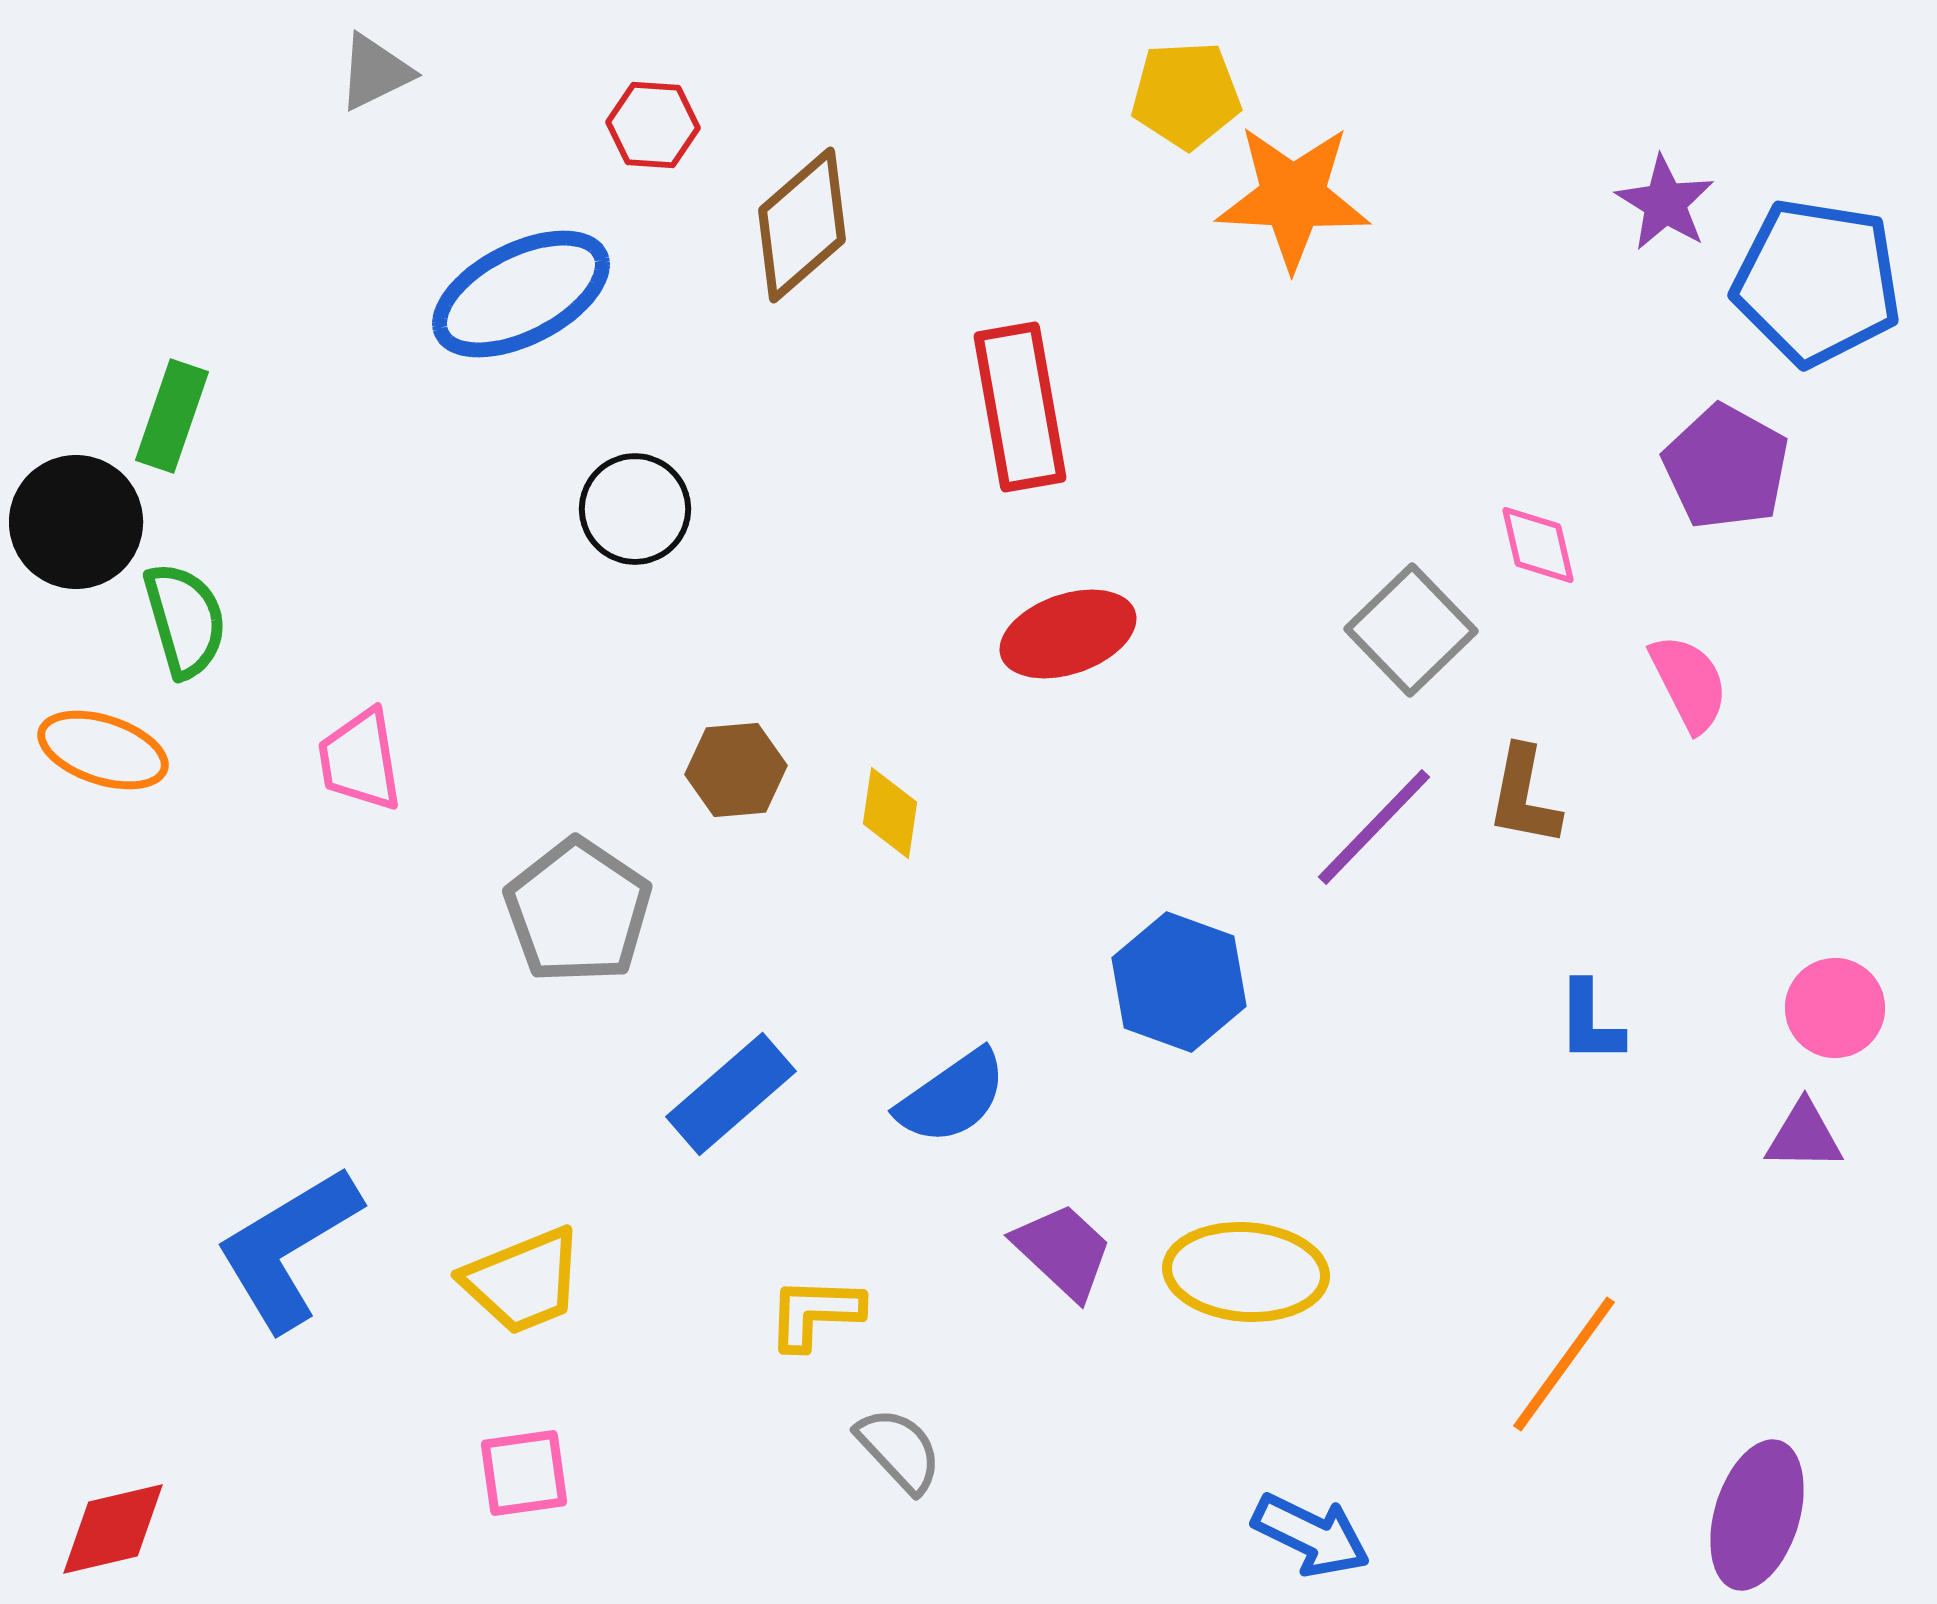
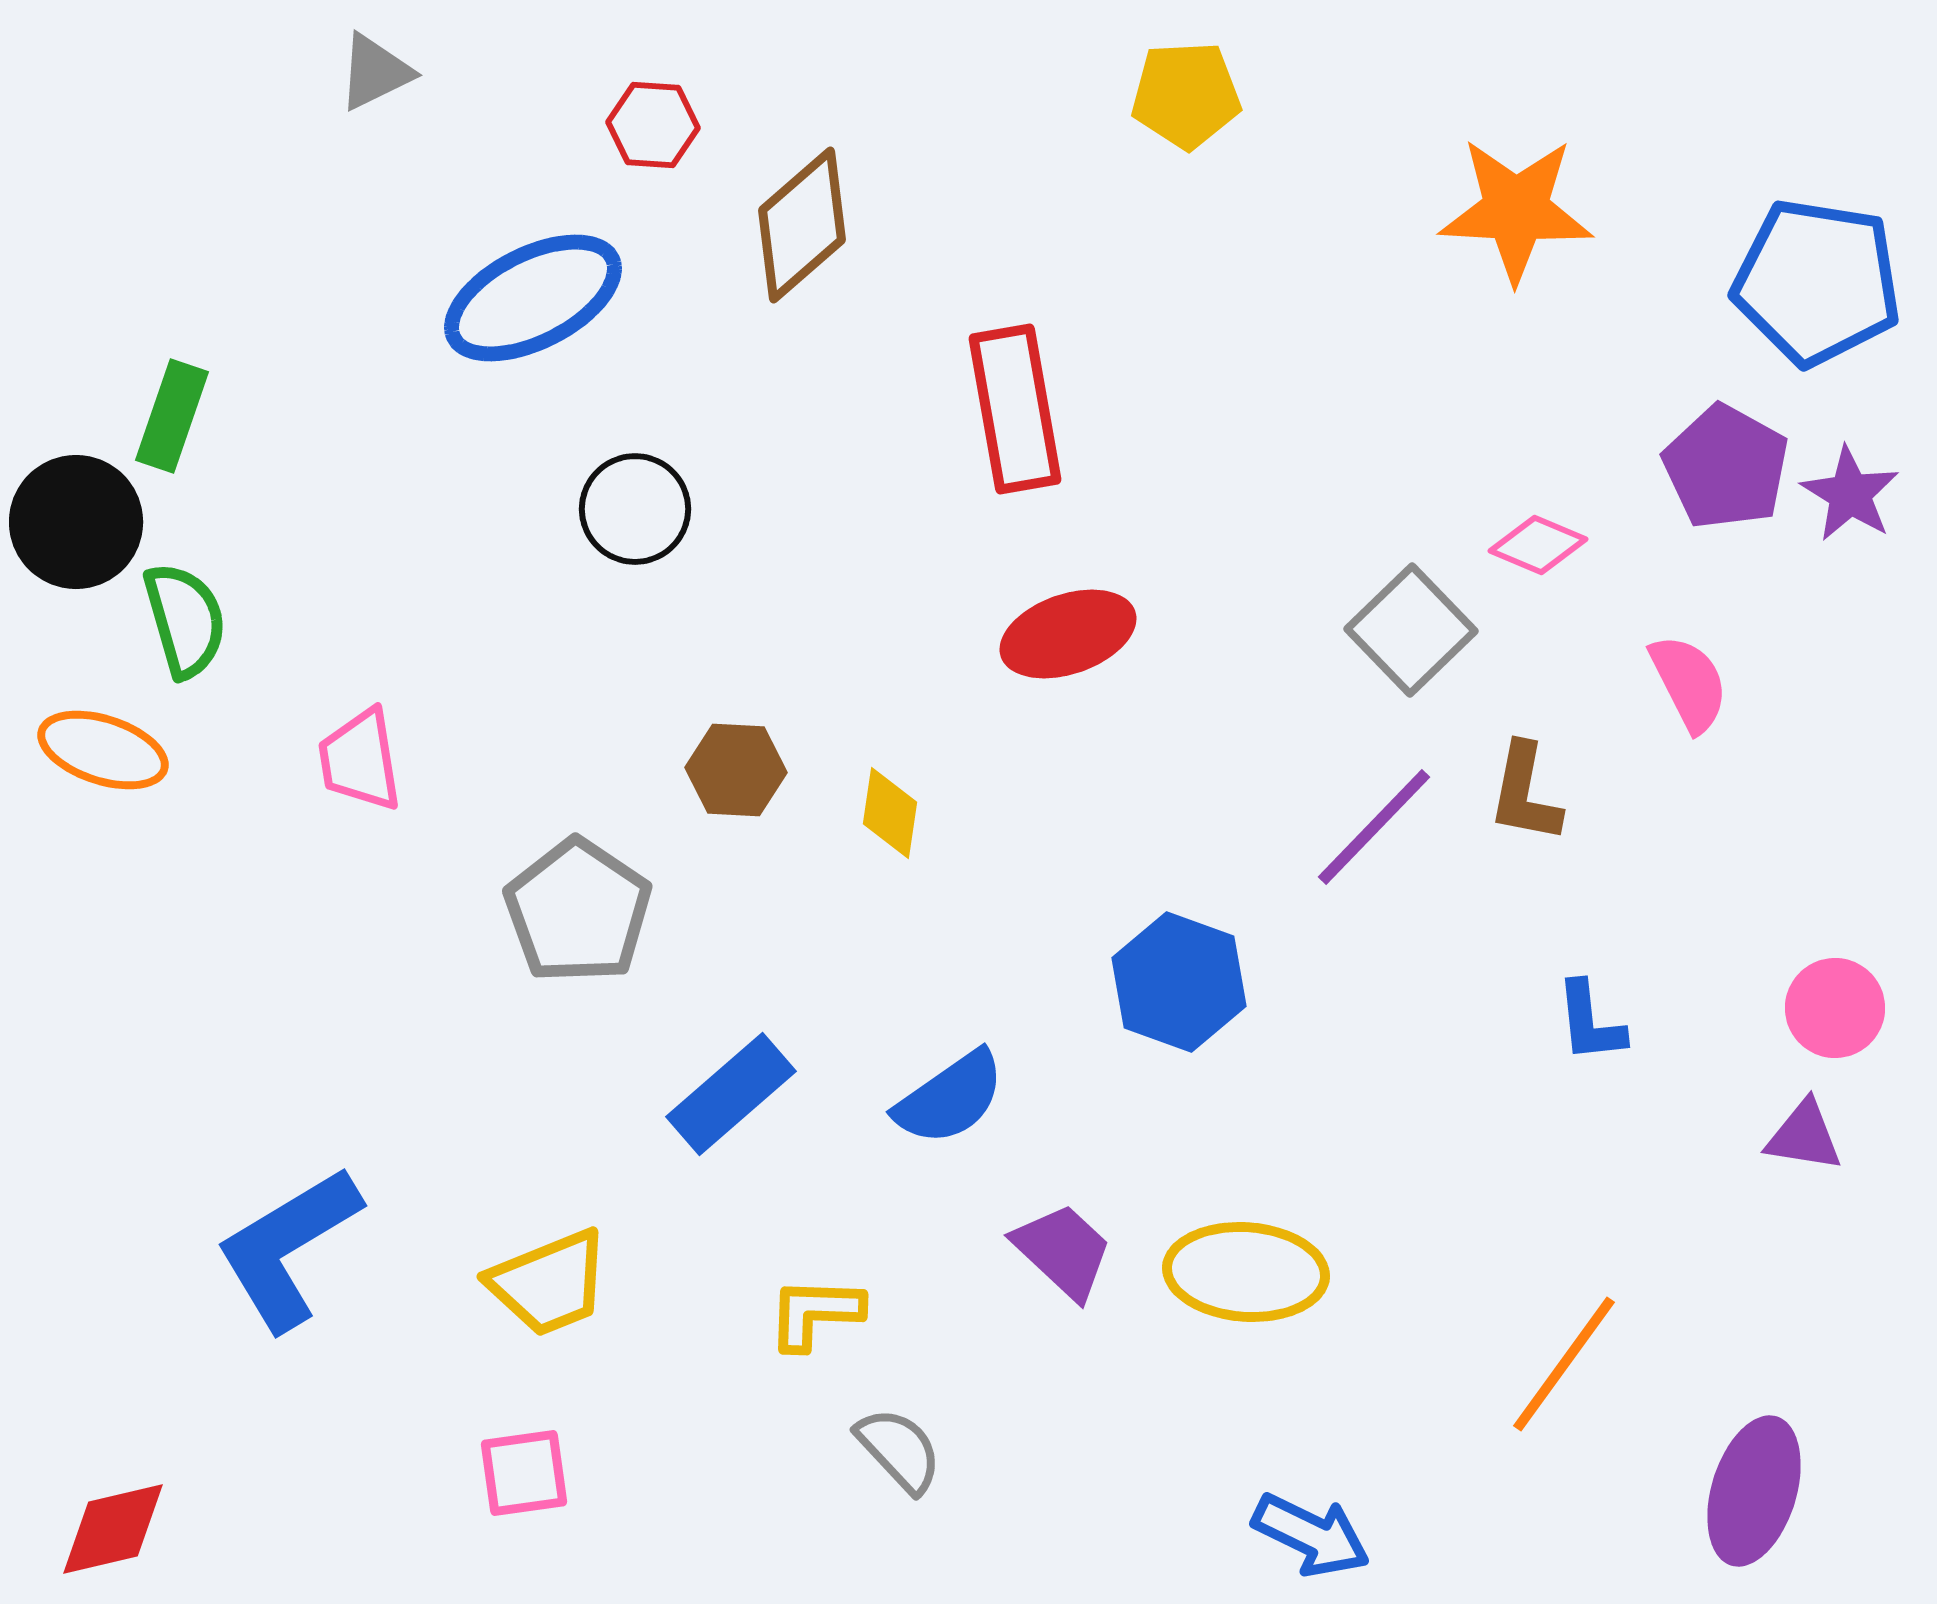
orange star at (1293, 197): moved 223 px right, 13 px down
purple star at (1665, 203): moved 185 px right, 291 px down
blue ellipse at (521, 294): moved 12 px right, 4 px down
red rectangle at (1020, 407): moved 5 px left, 2 px down
pink diamond at (1538, 545): rotated 54 degrees counterclockwise
brown hexagon at (736, 770): rotated 8 degrees clockwise
brown L-shape at (1524, 796): moved 1 px right, 3 px up
blue L-shape at (1590, 1022): rotated 6 degrees counterclockwise
blue semicircle at (952, 1097): moved 2 px left, 1 px down
purple triangle at (1804, 1136): rotated 8 degrees clockwise
yellow trapezoid at (523, 1281): moved 26 px right, 2 px down
purple ellipse at (1757, 1515): moved 3 px left, 24 px up
